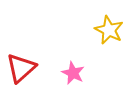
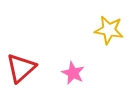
yellow star: rotated 16 degrees counterclockwise
